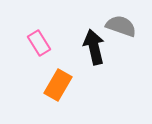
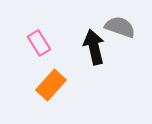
gray semicircle: moved 1 px left, 1 px down
orange rectangle: moved 7 px left; rotated 12 degrees clockwise
